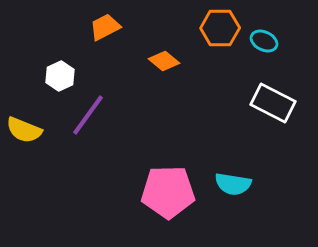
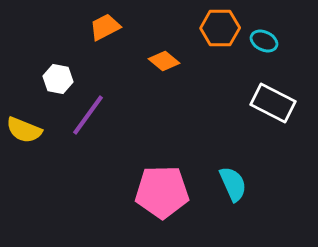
white hexagon: moved 2 px left, 3 px down; rotated 24 degrees counterclockwise
cyan semicircle: rotated 123 degrees counterclockwise
pink pentagon: moved 6 px left
